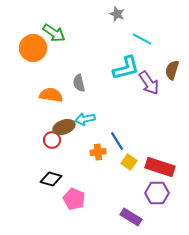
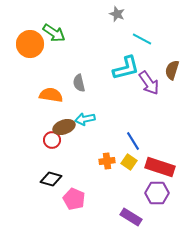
orange circle: moved 3 px left, 4 px up
blue line: moved 16 px right
orange cross: moved 9 px right, 9 px down
